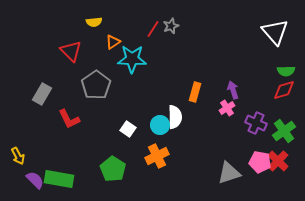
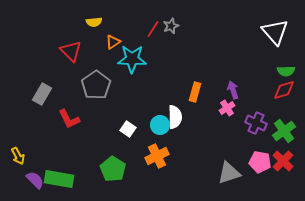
red cross: moved 5 px right
